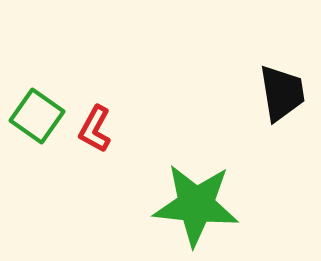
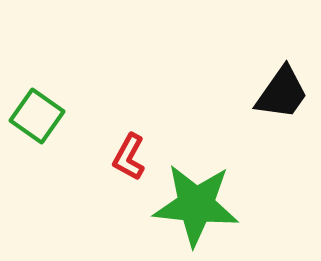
black trapezoid: rotated 44 degrees clockwise
red L-shape: moved 34 px right, 28 px down
